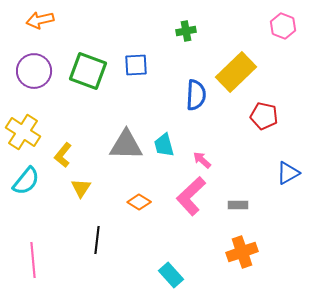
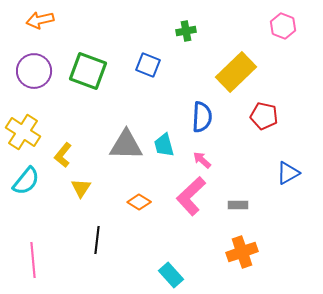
blue square: moved 12 px right; rotated 25 degrees clockwise
blue semicircle: moved 6 px right, 22 px down
